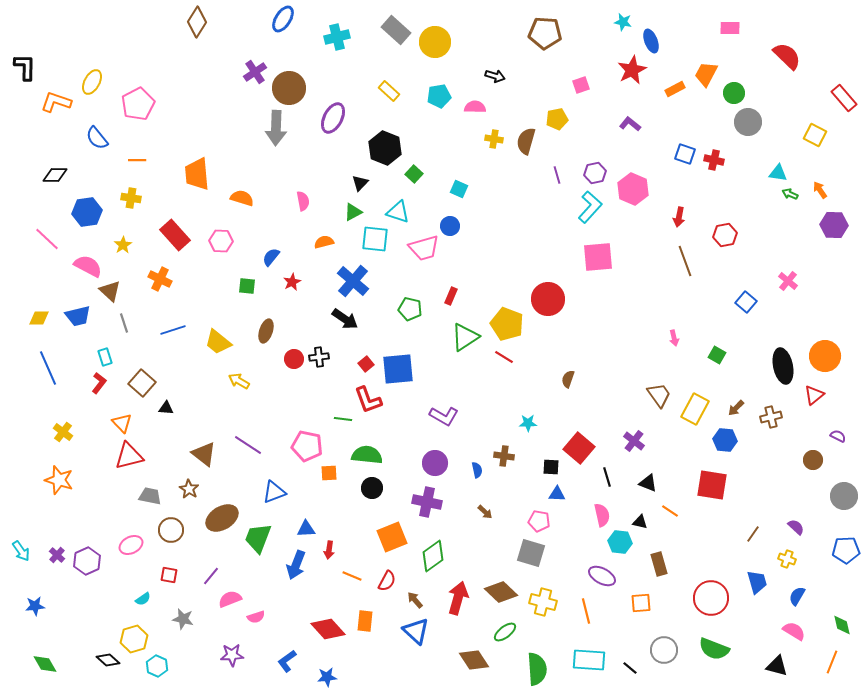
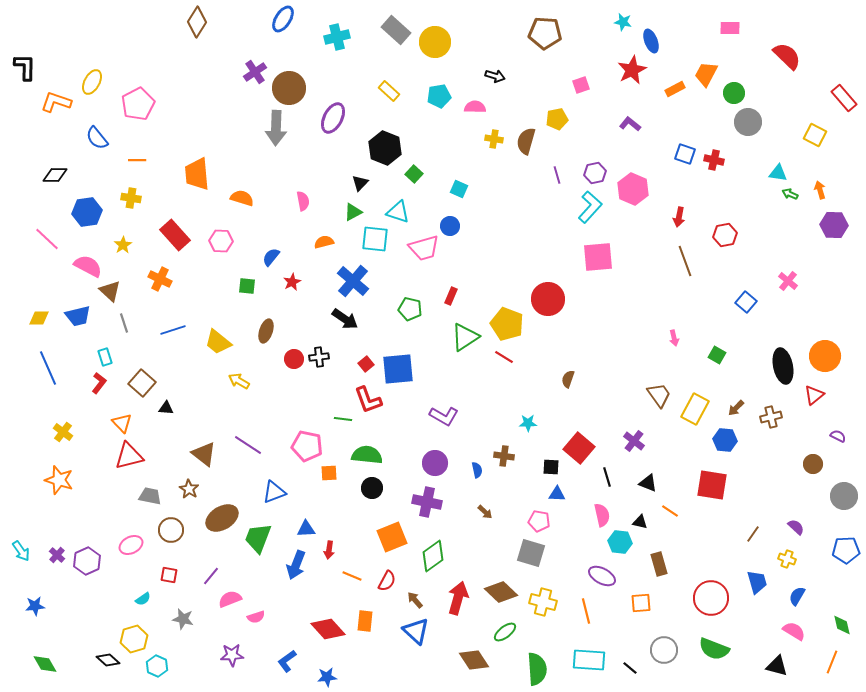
orange arrow at (820, 190): rotated 18 degrees clockwise
brown circle at (813, 460): moved 4 px down
